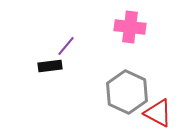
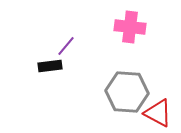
gray hexagon: rotated 21 degrees counterclockwise
